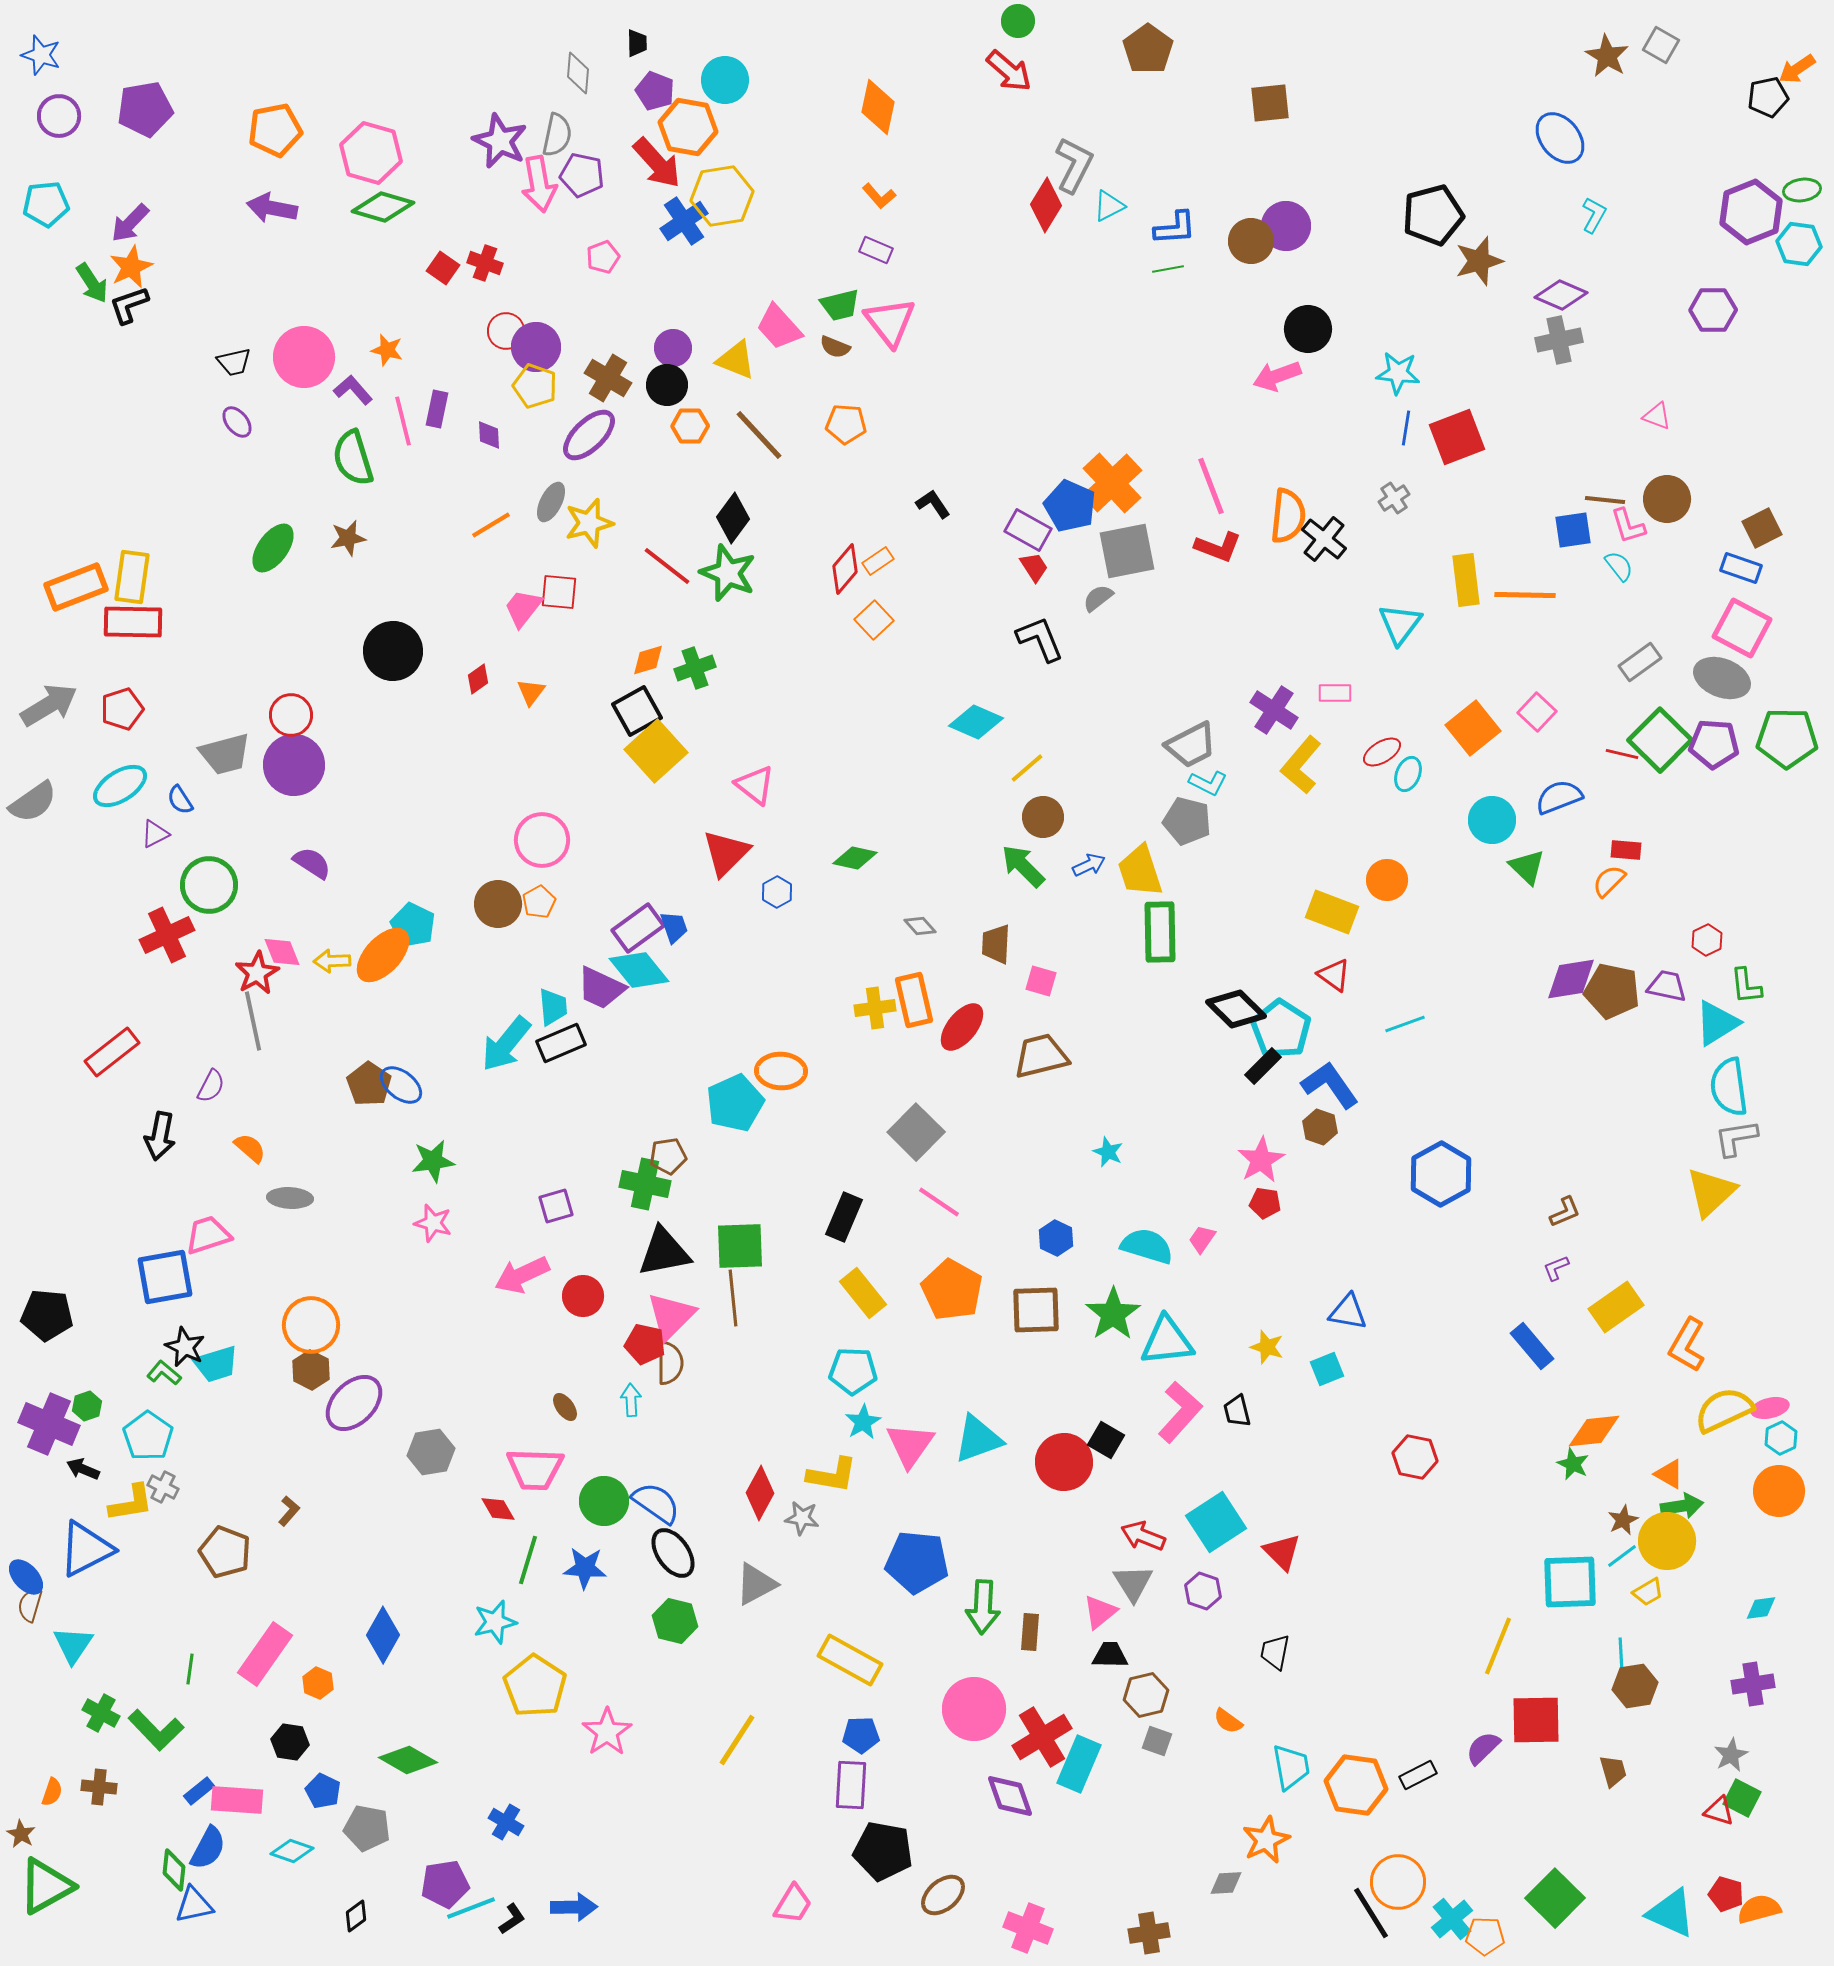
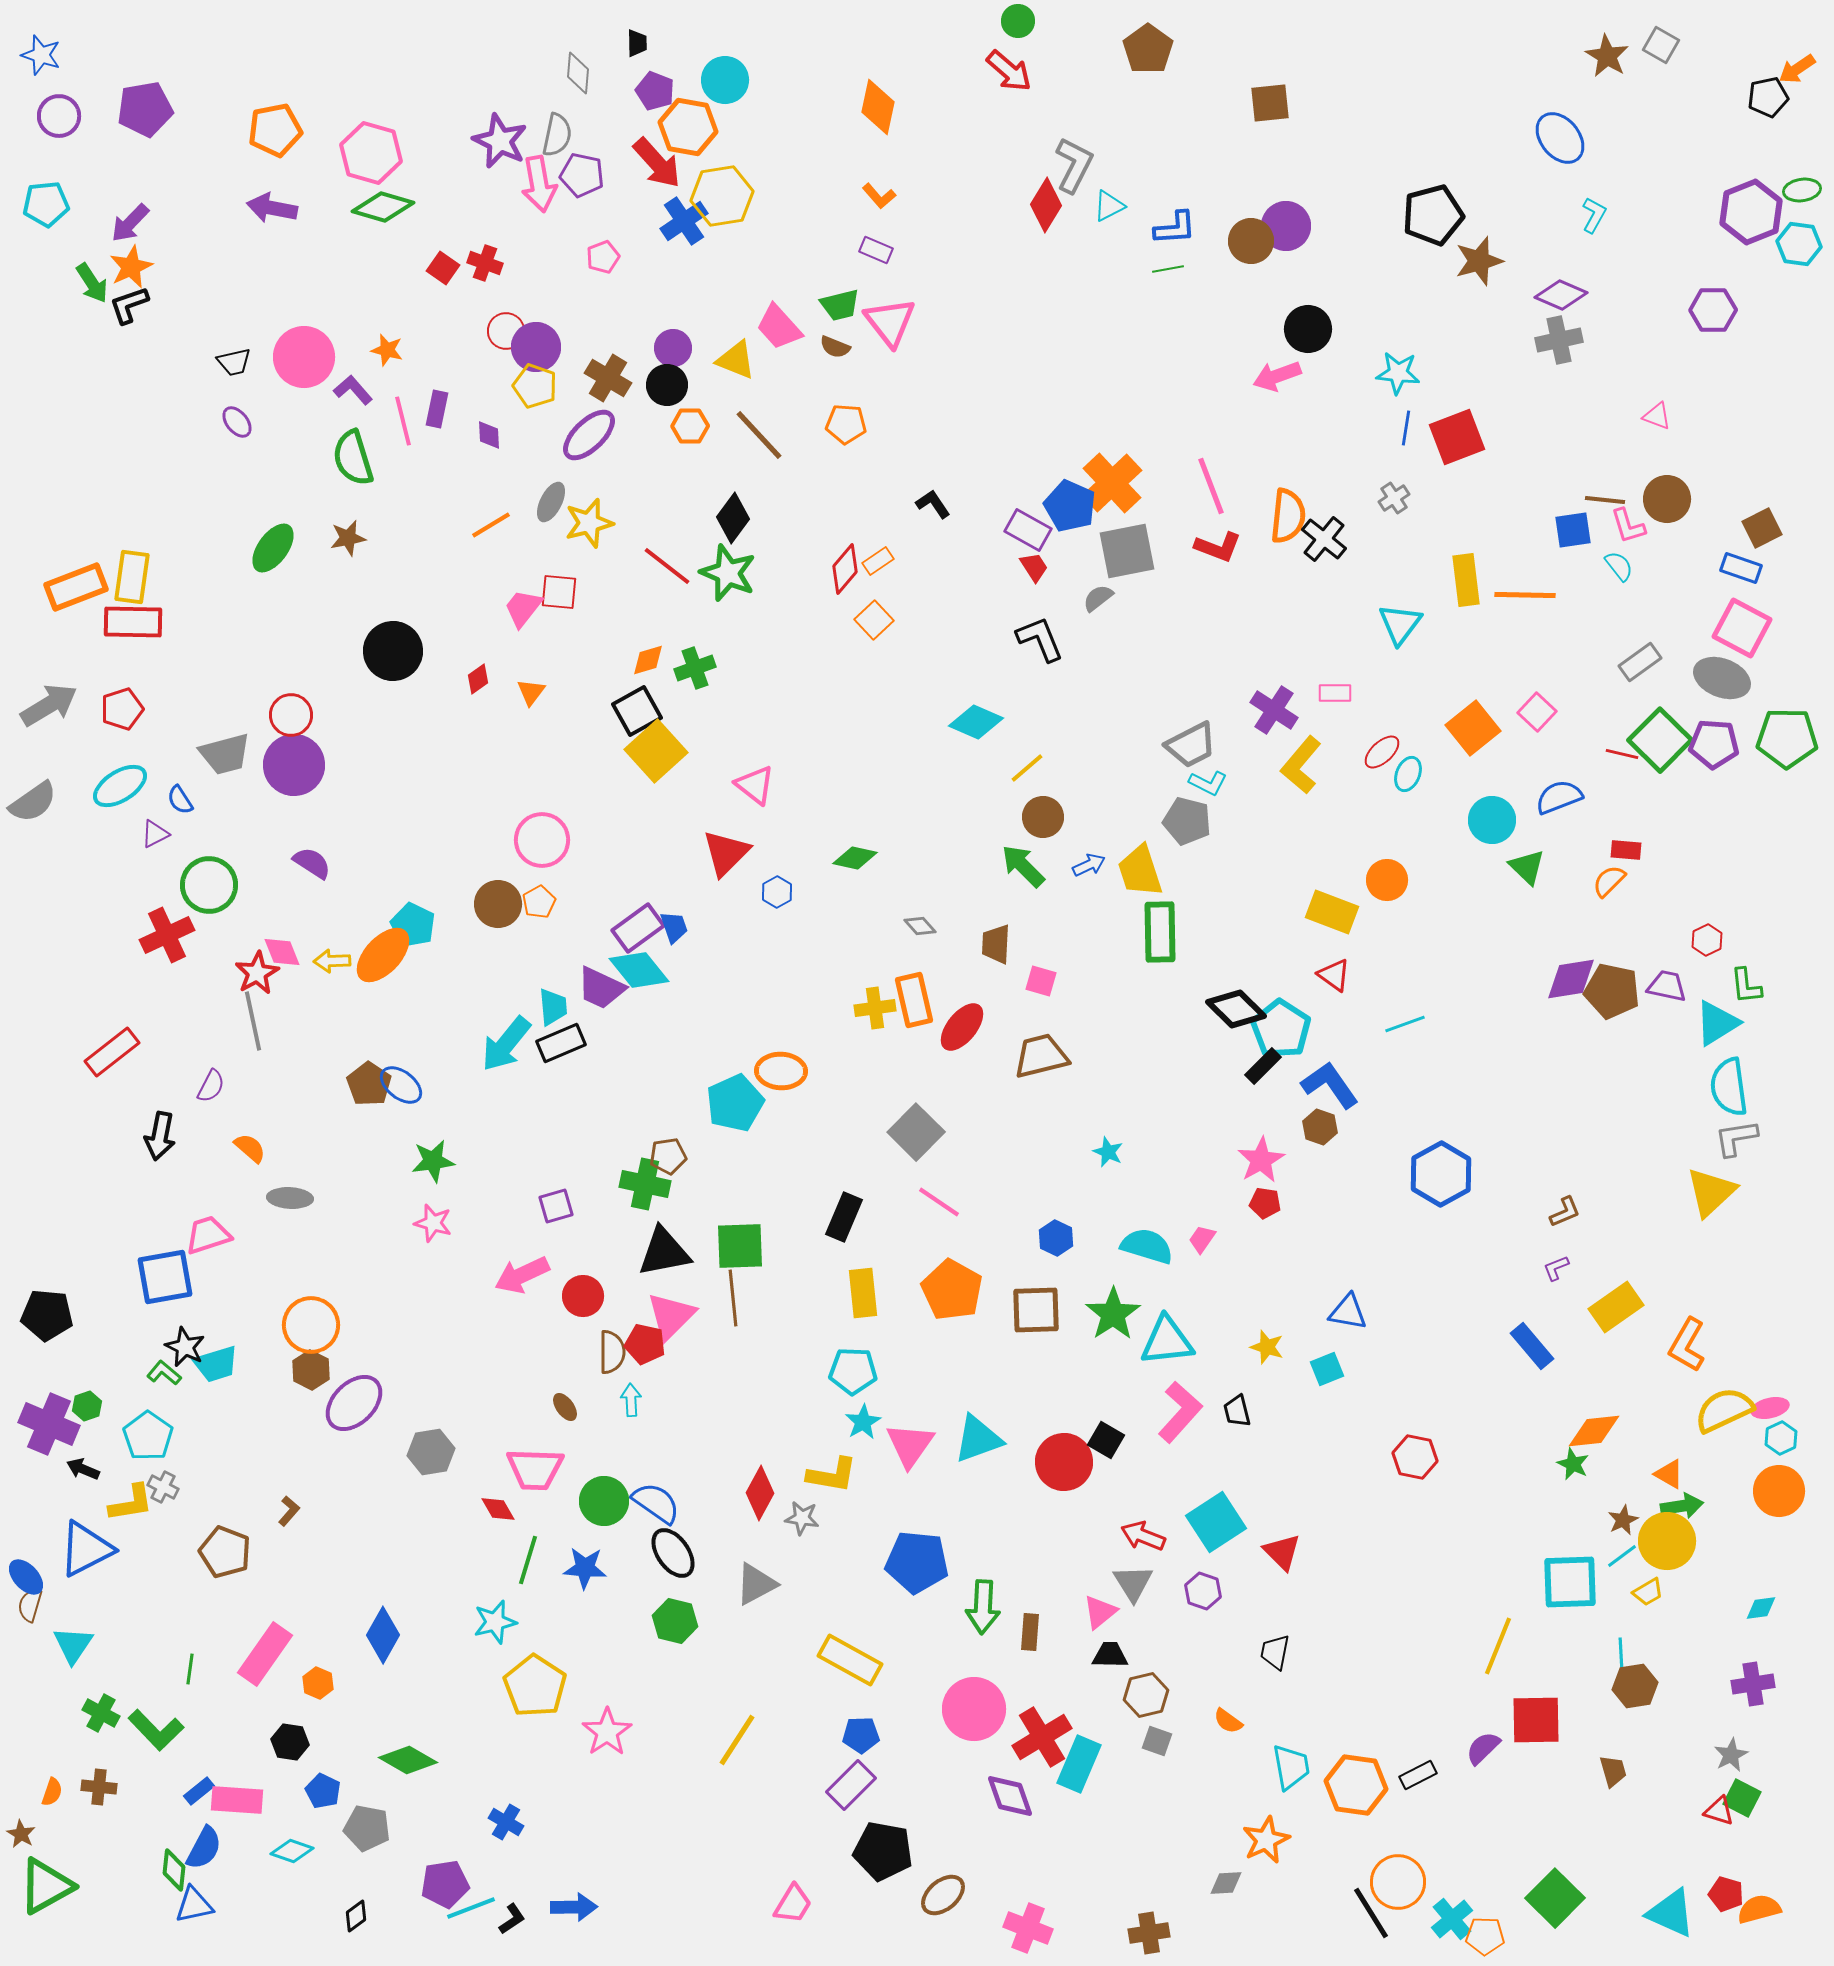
red ellipse at (1382, 752): rotated 12 degrees counterclockwise
yellow rectangle at (863, 1293): rotated 33 degrees clockwise
brown semicircle at (670, 1363): moved 58 px left, 11 px up
purple rectangle at (851, 1785): rotated 42 degrees clockwise
blue semicircle at (208, 1848): moved 4 px left
